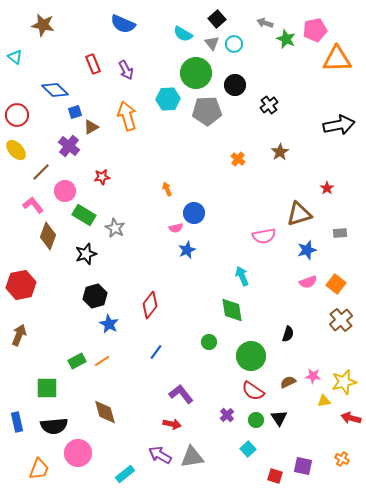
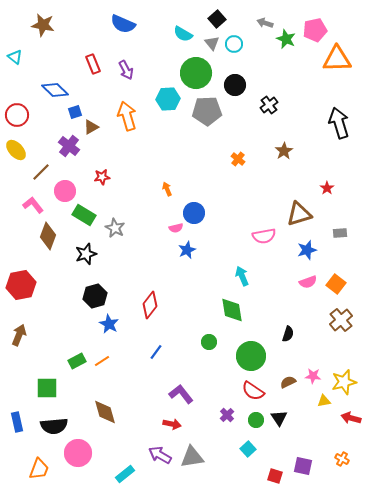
black arrow at (339, 125): moved 2 px up; rotated 96 degrees counterclockwise
brown star at (280, 152): moved 4 px right, 1 px up
